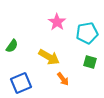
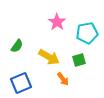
green semicircle: moved 5 px right
green square: moved 11 px left, 2 px up; rotated 32 degrees counterclockwise
